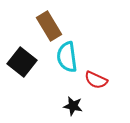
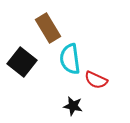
brown rectangle: moved 1 px left, 2 px down
cyan semicircle: moved 3 px right, 2 px down
